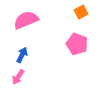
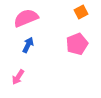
pink semicircle: moved 2 px up
pink pentagon: rotated 30 degrees clockwise
blue arrow: moved 6 px right, 10 px up
